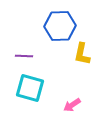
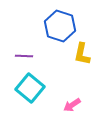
blue hexagon: rotated 20 degrees clockwise
cyan square: rotated 24 degrees clockwise
